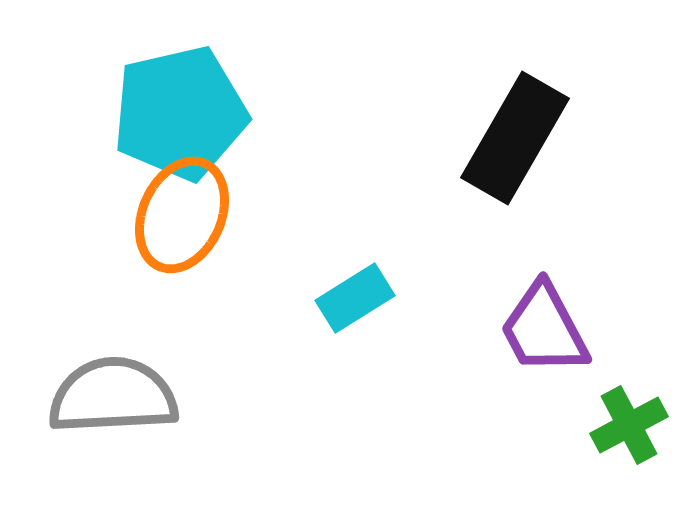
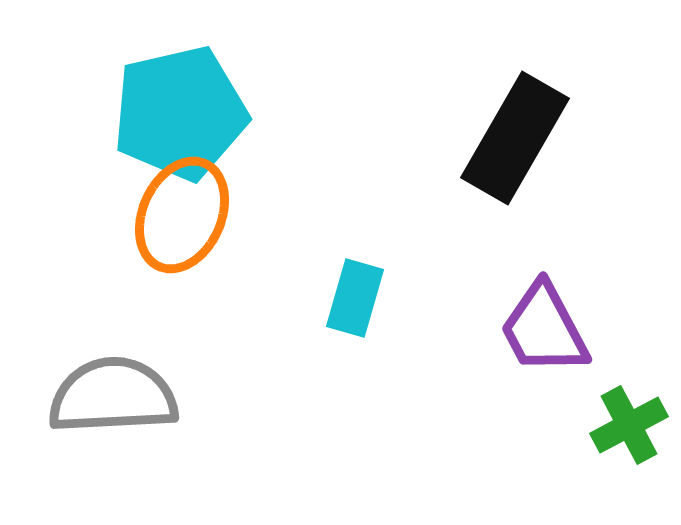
cyan rectangle: rotated 42 degrees counterclockwise
